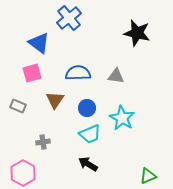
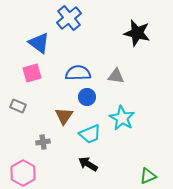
brown triangle: moved 9 px right, 16 px down
blue circle: moved 11 px up
